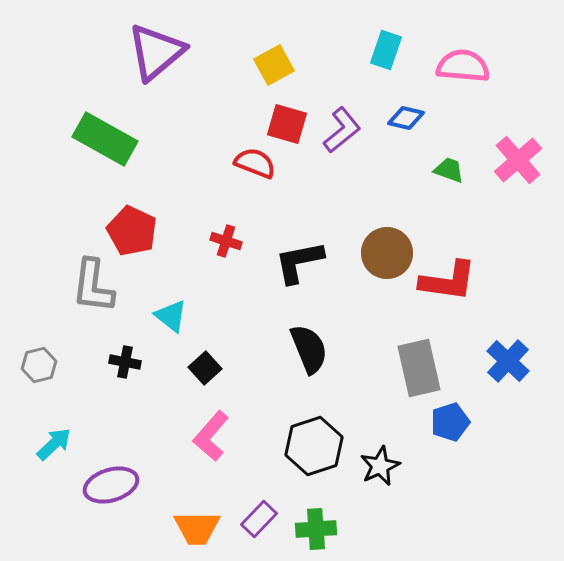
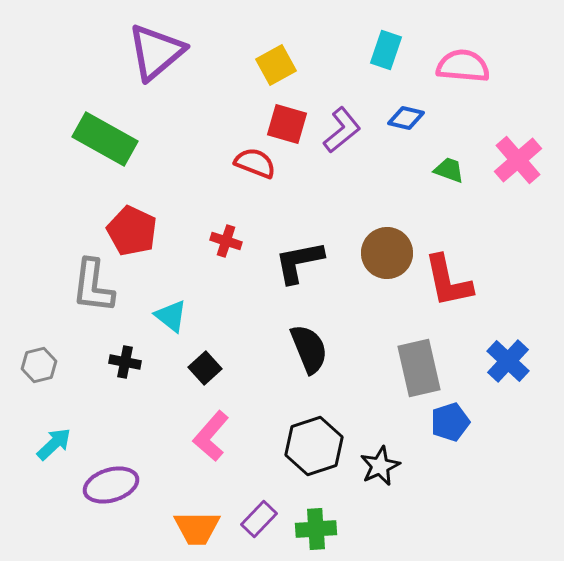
yellow square: moved 2 px right
red L-shape: rotated 70 degrees clockwise
